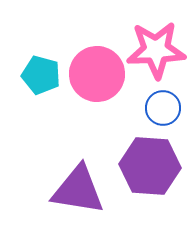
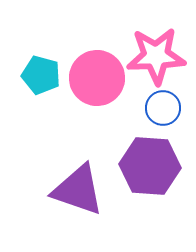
pink star: moved 6 px down
pink circle: moved 4 px down
purple triangle: rotated 10 degrees clockwise
